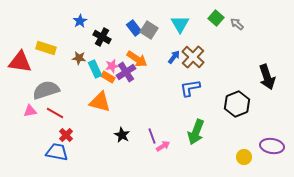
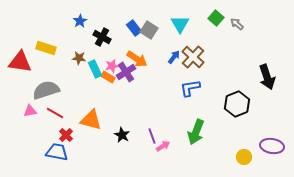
orange triangle: moved 9 px left, 18 px down
